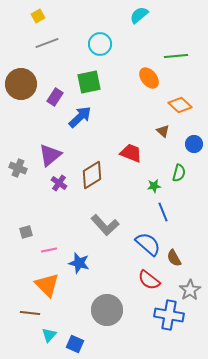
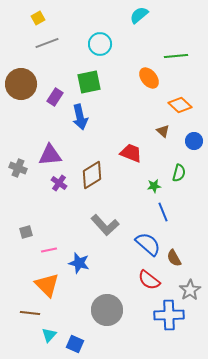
yellow square: moved 2 px down
blue arrow: rotated 120 degrees clockwise
blue circle: moved 3 px up
purple triangle: rotated 35 degrees clockwise
blue cross: rotated 12 degrees counterclockwise
